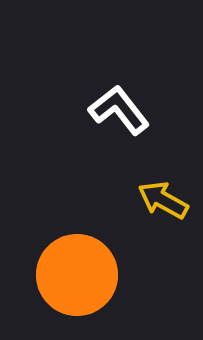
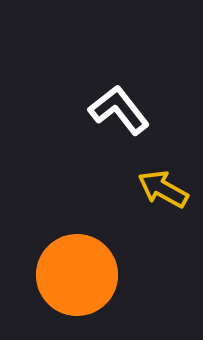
yellow arrow: moved 11 px up
